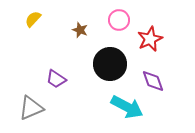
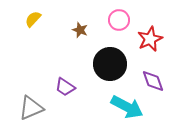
purple trapezoid: moved 9 px right, 8 px down
